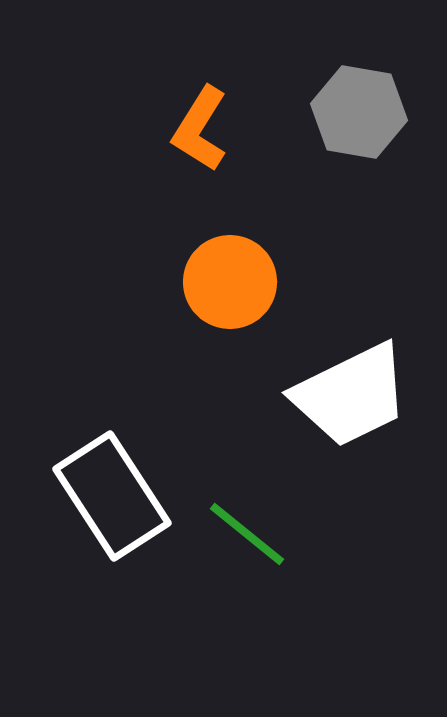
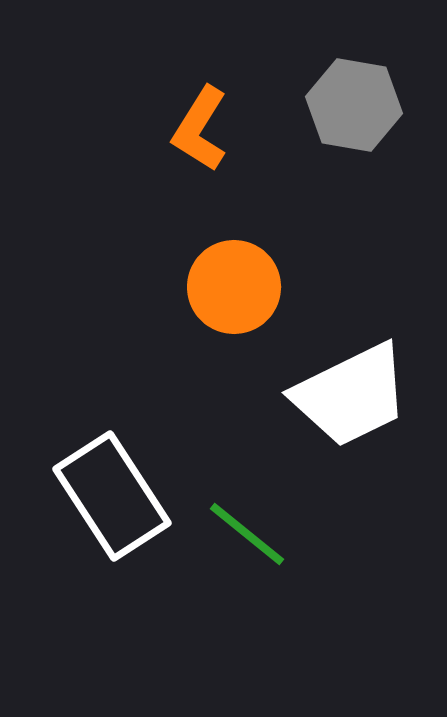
gray hexagon: moved 5 px left, 7 px up
orange circle: moved 4 px right, 5 px down
